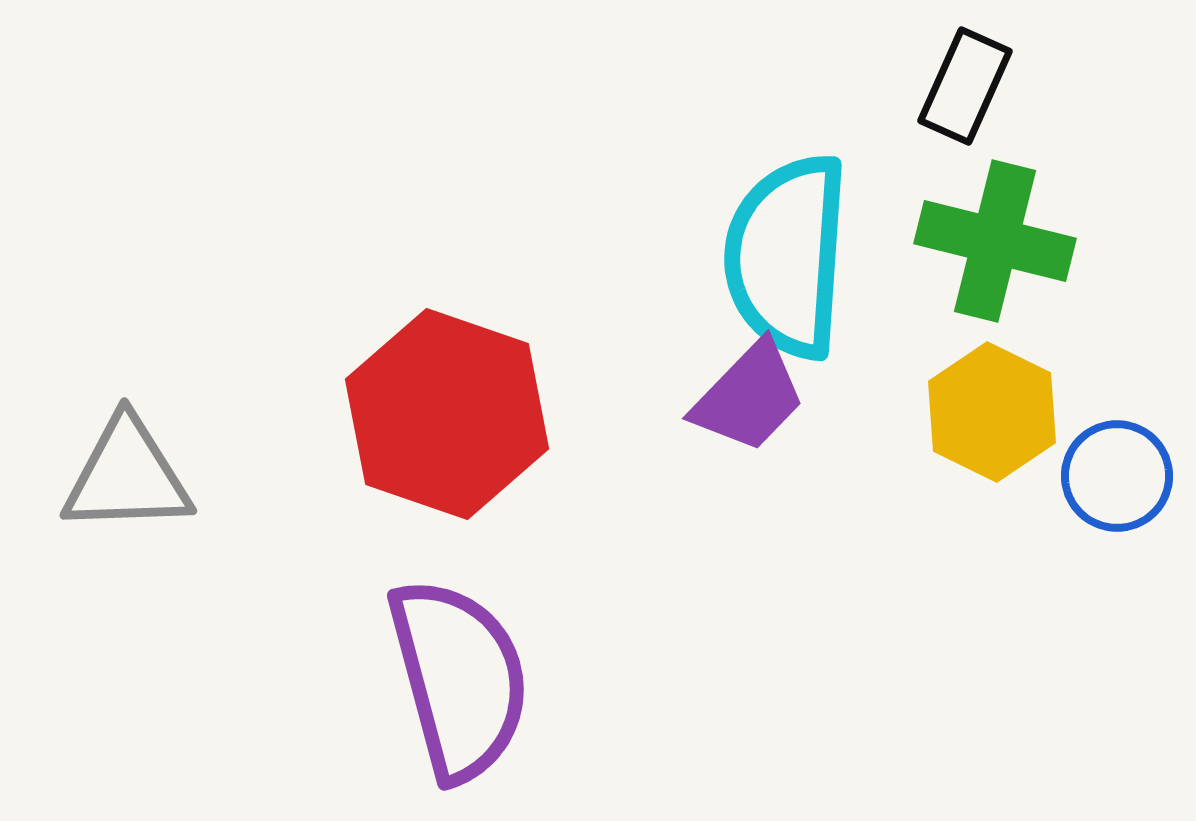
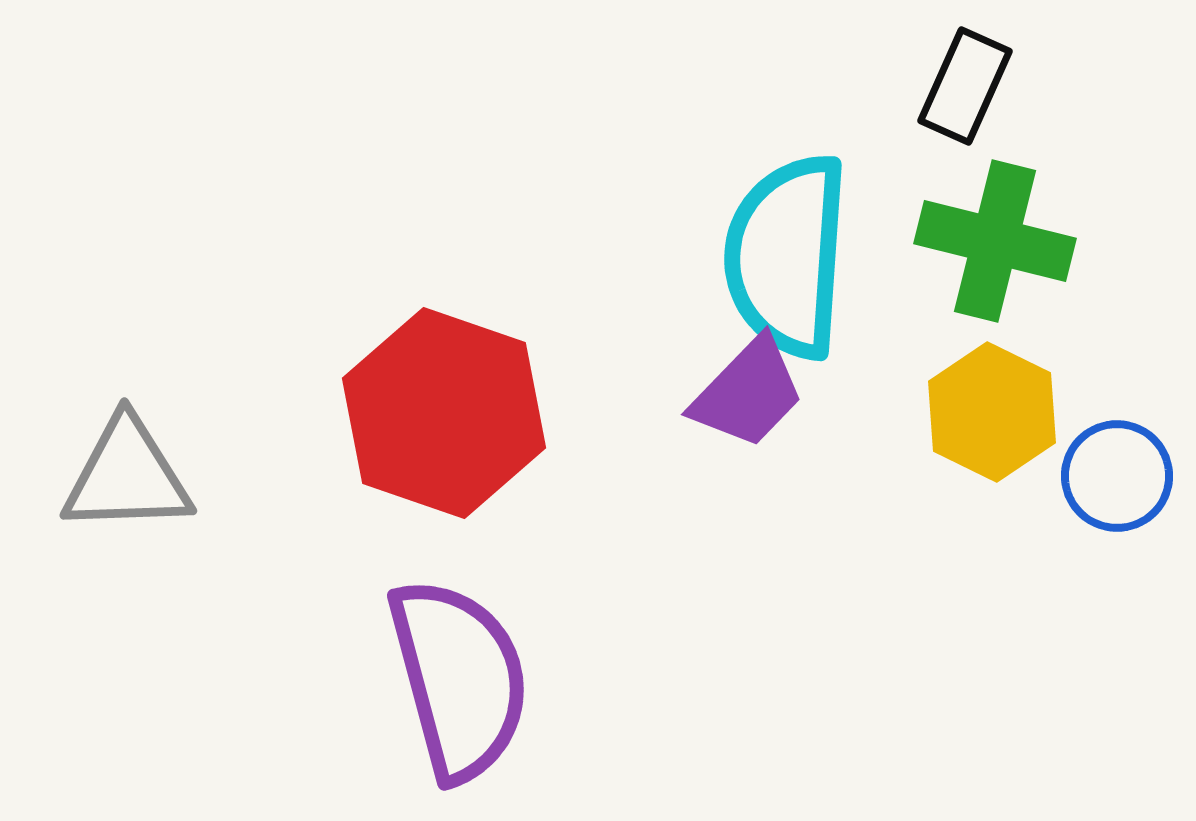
purple trapezoid: moved 1 px left, 4 px up
red hexagon: moved 3 px left, 1 px up
